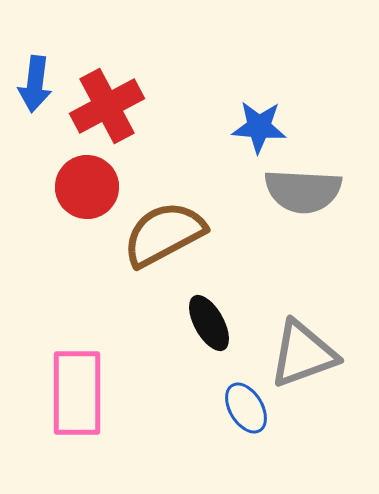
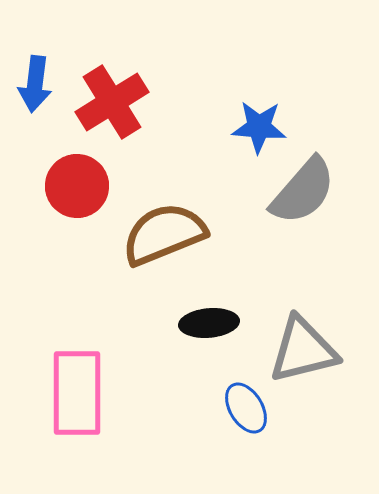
red cross: moved 5 px right, 4 px up; rotated 4 degrees counterclockwise
red circle: moved 10 px left, 1 px up
gray semicircle: rotated 52 degrees counterclockwise
brown semicircle: rotated 6 degrees clockwise
black ellipse: rotated 66 degrees counterclockwise
gray triangle: moved 4 px up; rotated 6 degrees clockwise
